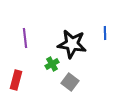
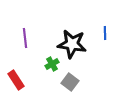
red rectangle: rotated 48 degrees counterclockwise
